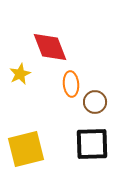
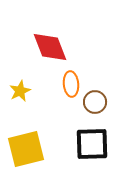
yellow star: moved 17 px down
